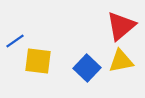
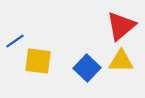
yellow triangle: rotated 12 degrees clockwise
